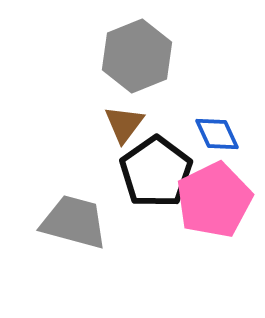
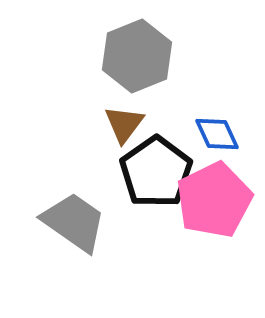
gray trapezoid: rotated 20 degrees clockwise
